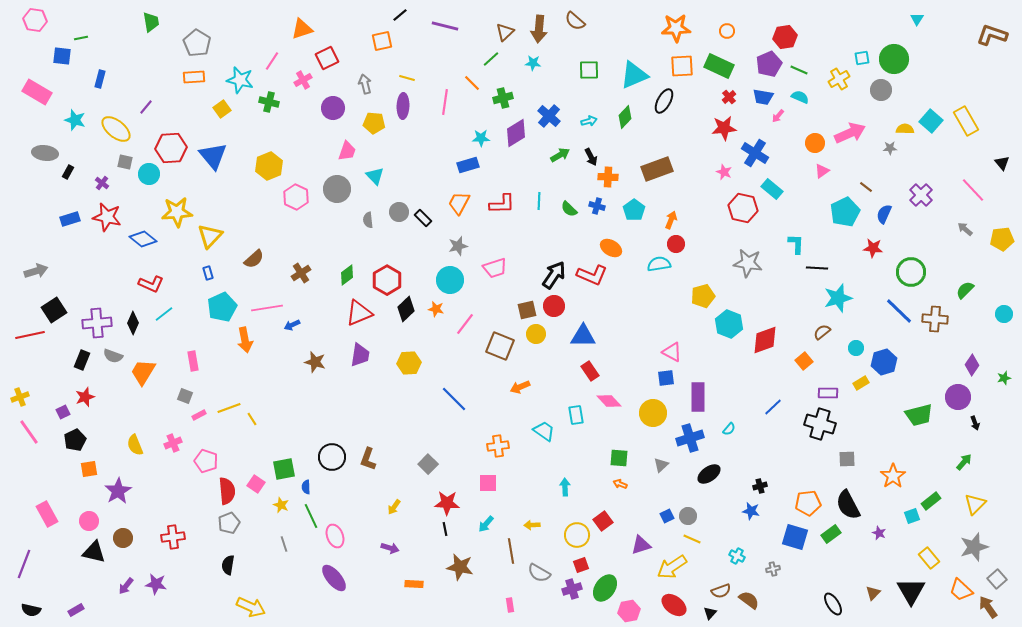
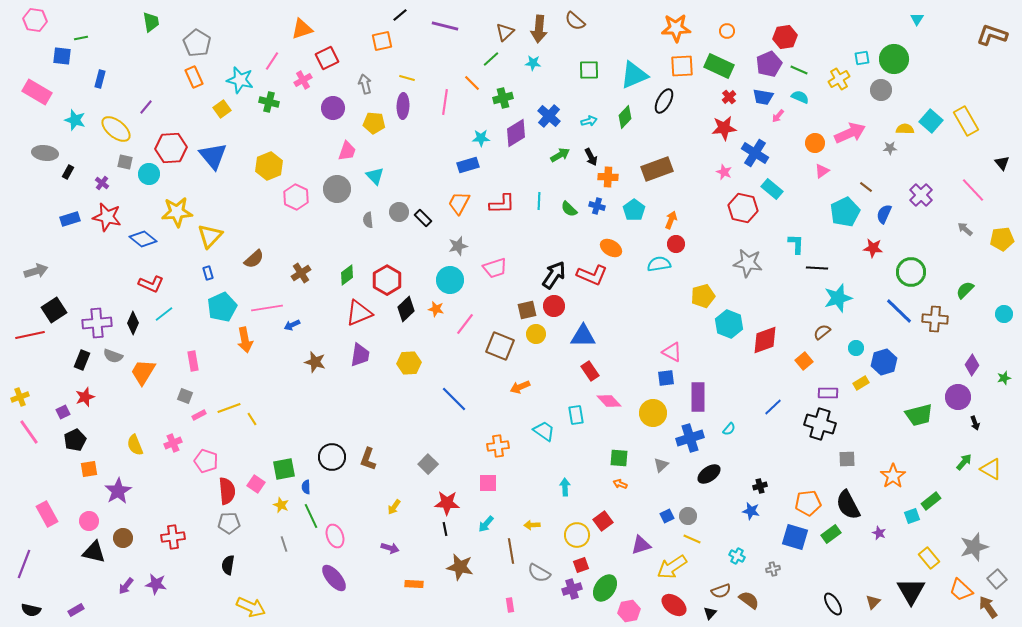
orange rectangle at (194, 77): rotated 70 degrees clockwise
yellow triangle at (975, 504): moved 16 px right, 35 px up; rotated 45 degrees counterclockwise
gray pentagon at (229, 523): rotated 20 degrees clockwise
brown triangle at (873, 593): moved 9 px down
